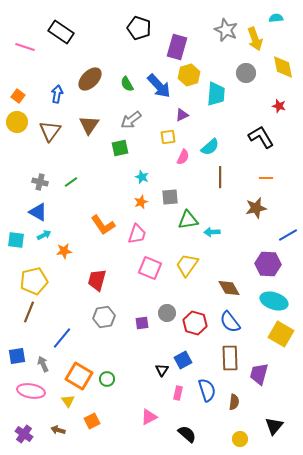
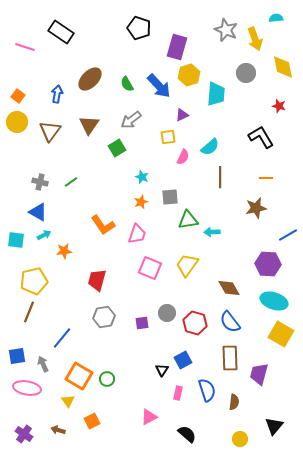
green square at (120, 148): moved 3 px left; rotated 18 degrees counterclockwise
pink ellipse at (31, 391): moved 4 px left, 3 px up
